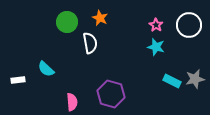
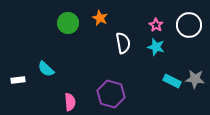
green circle: moved 1 px right, 1 px down
white semicircle: moved 33 px right
gray star: rotated 18 degrees clockwise
pink semicircle: moved 2 px left
